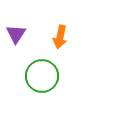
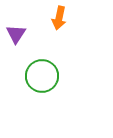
orange arrow: moved 1 px left, 19 px up
